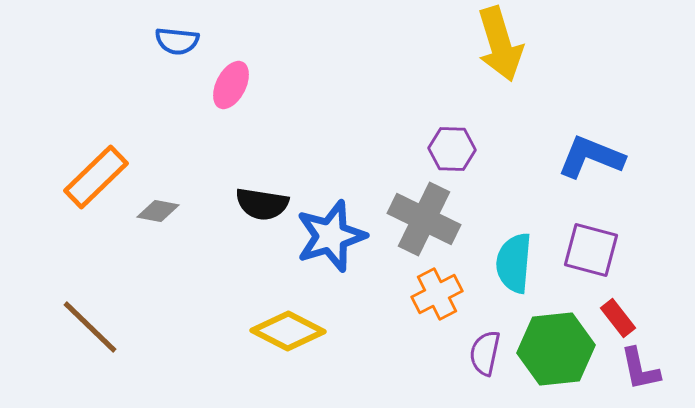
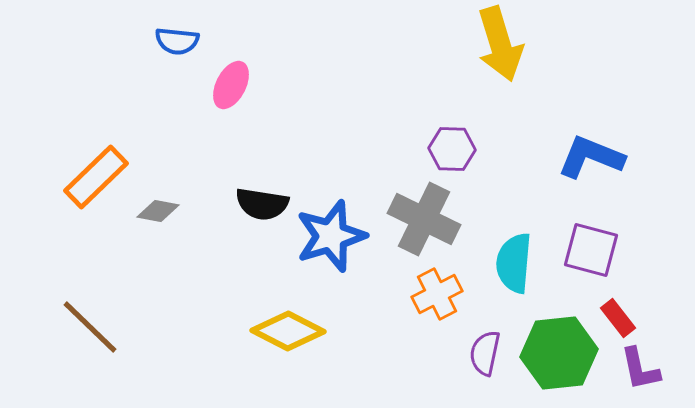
green hexagon: moved 3 px right, 4 px down
